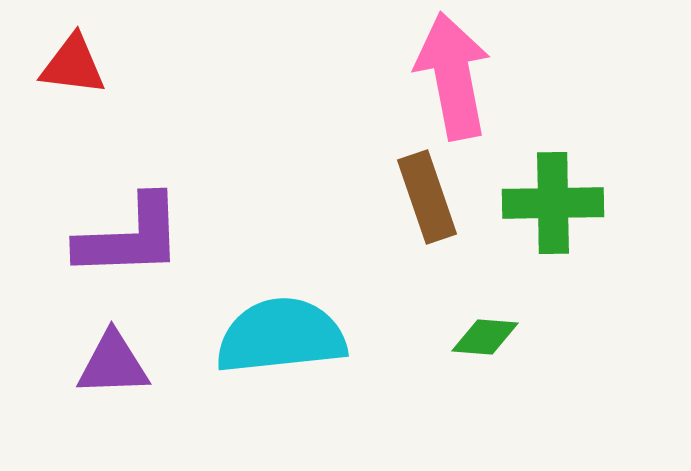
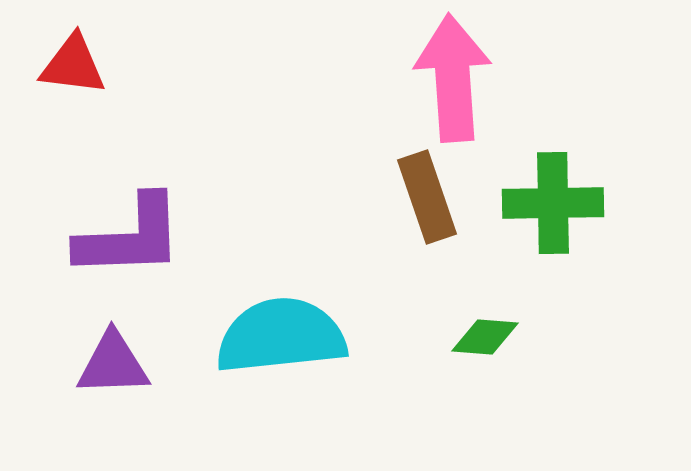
pink arrow: moved 2 px down; rotated 7 degrees clockwise
